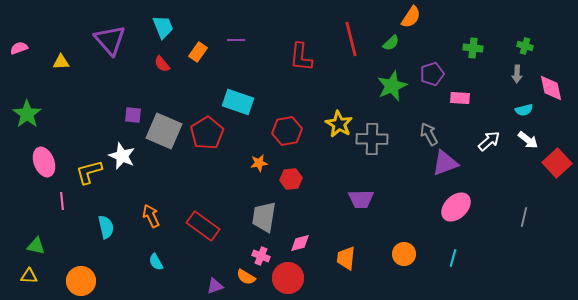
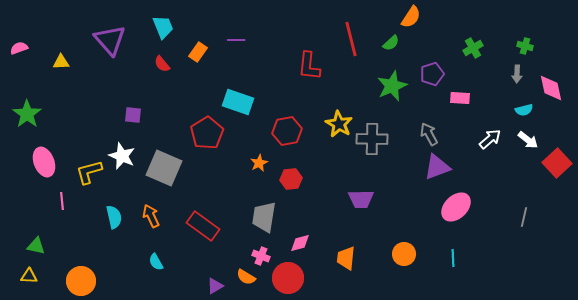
green cross at (473, 48): rotated 36 degrees counterclockwise
red L-shape at (301, 57): moved 8 px right, 9 px down
gray square at (164, 131): moved 37 px down
white arrow at (489, 141): moved 1 px right, 2 px up
orange star at (259, 163): rotated 18 degrees counterclockwise
purple triangle at (445, 163): moved 8 px left, 4 px down
cyan semicircle at (106, 227): moved 8 px right, 10 px up
cyan line at (453, 258): rotated 18 degrees counterclockwise
purple triangle at (215, 286): rotated 12 degrees counterclockwise
